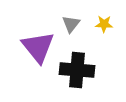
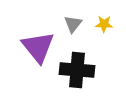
gray triangle: moved 2 px right
